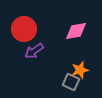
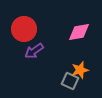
pink diamond: moved 3 px right, 1 px down
gray square: moved 1 px left, 1 px up
